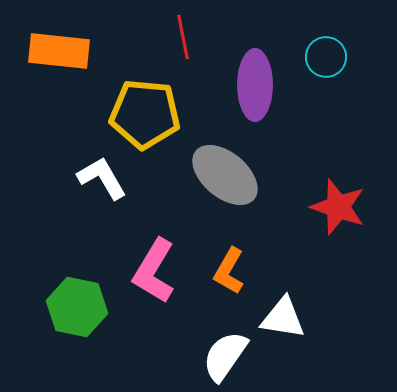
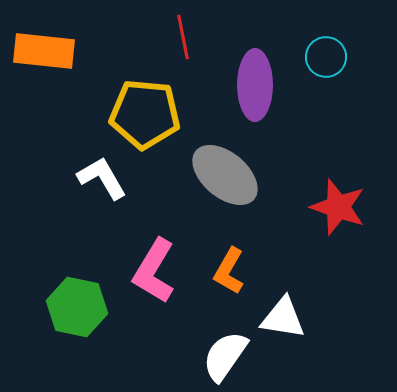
orange rectangle: moved 15 px left
